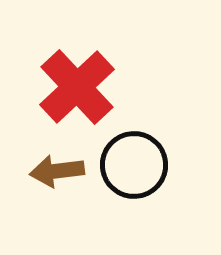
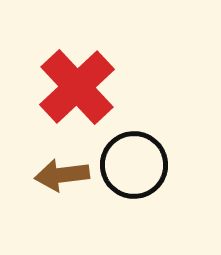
brown arrow: moved 5 px right, 4 px down
